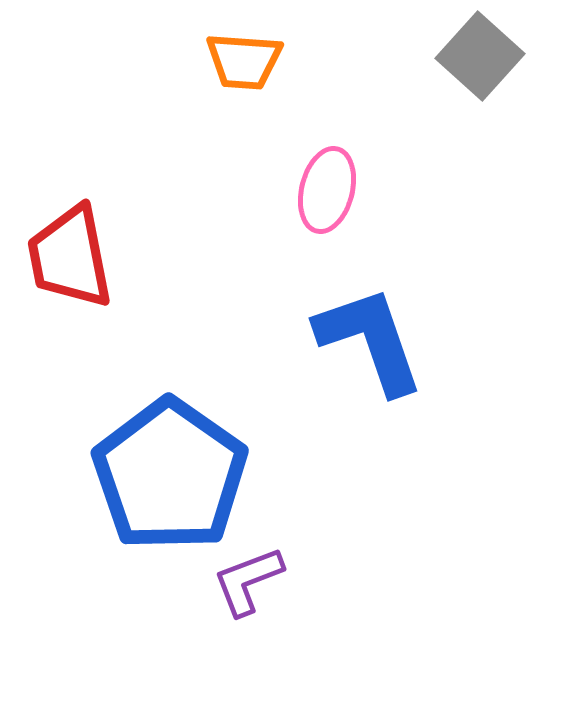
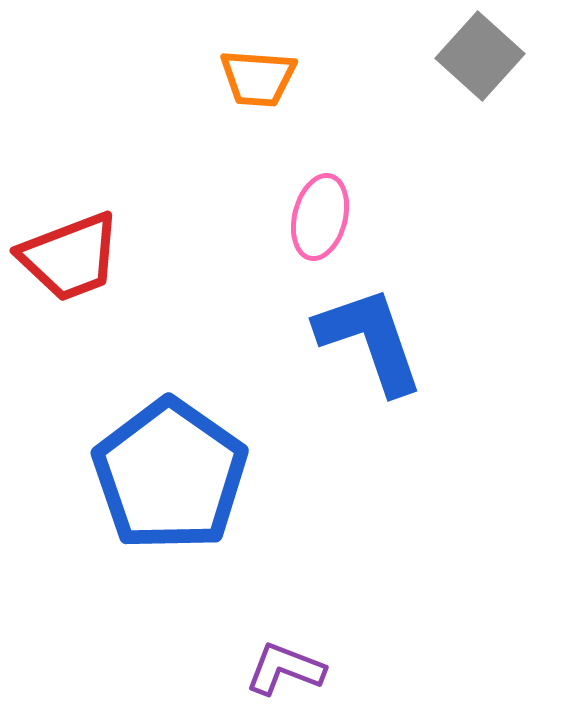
orange trapezoid: moved 14 px right, 17 px down
pink ellipse: moved 7 px left, 27 px down
red trapezoid: rotated 100 degrees counterclockwise
purple L-shape: moved 37 px right, 88 px down; rotated 42 degrees clockwise
